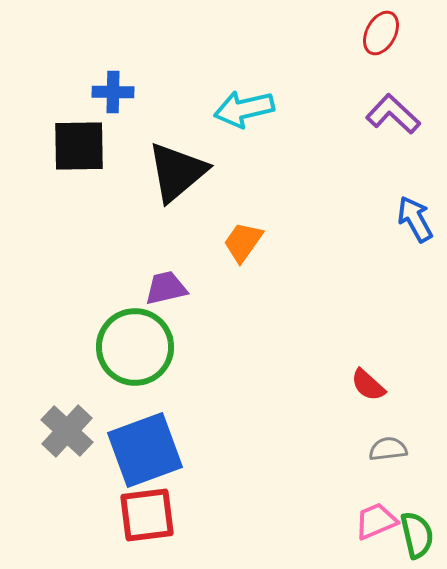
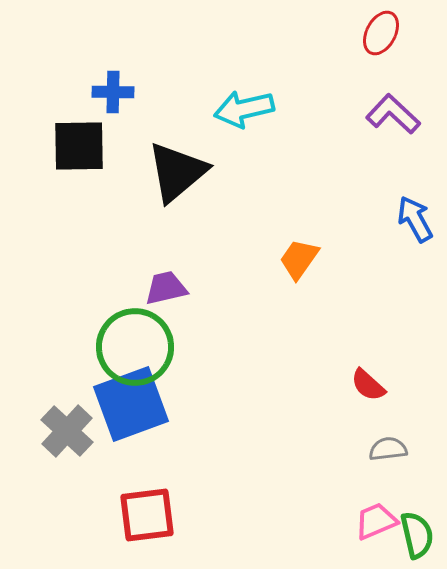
orange trapezoid: moved 56 px right, 17 px down
blue square: moved 14 px left, 46 px up
